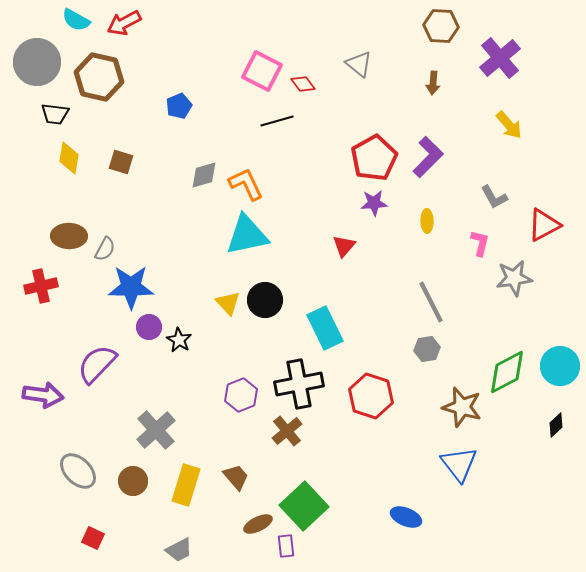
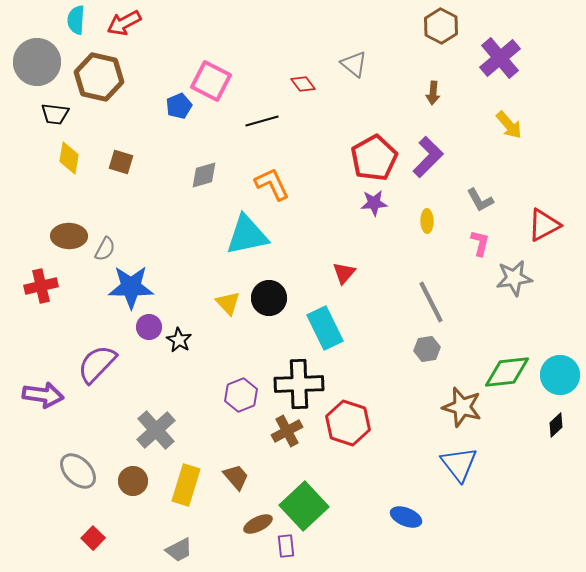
cyan semicircle at (76, 20): rotated 64 degrees clockwise
brown hexagon at (441, 26): rotated 24 degrees clockwise
gray triangle at (359, 64): moved 5 px left
pink square at (262, 71): moved 51 px left, 10 px down
brown arrow at (433, 83): moved 10 px down
black line at (277, 121): moved 15 px left
orange L-shape at (246, 184): moved 26 px right
gray L-shape at (494, 197): moved 14 px left, 3 px down
red triangle at (344, 246): moved 27 px down
black circle at (265, 300): moved 4 px right, 2 px up
cyan circle at (560, 366): moved 9 px down
green diamond at (507, 372): rotated 21 degrees clockwise
black cross at (299, 384): rotated 9 degrees clockwise
red hexagon at (371, 396): moved 23 px left, 27 px down
brown cross at (287, 431): rotated 12 degrees clockwise
red square at (93, 538): rotated 20 degrees clockwise
